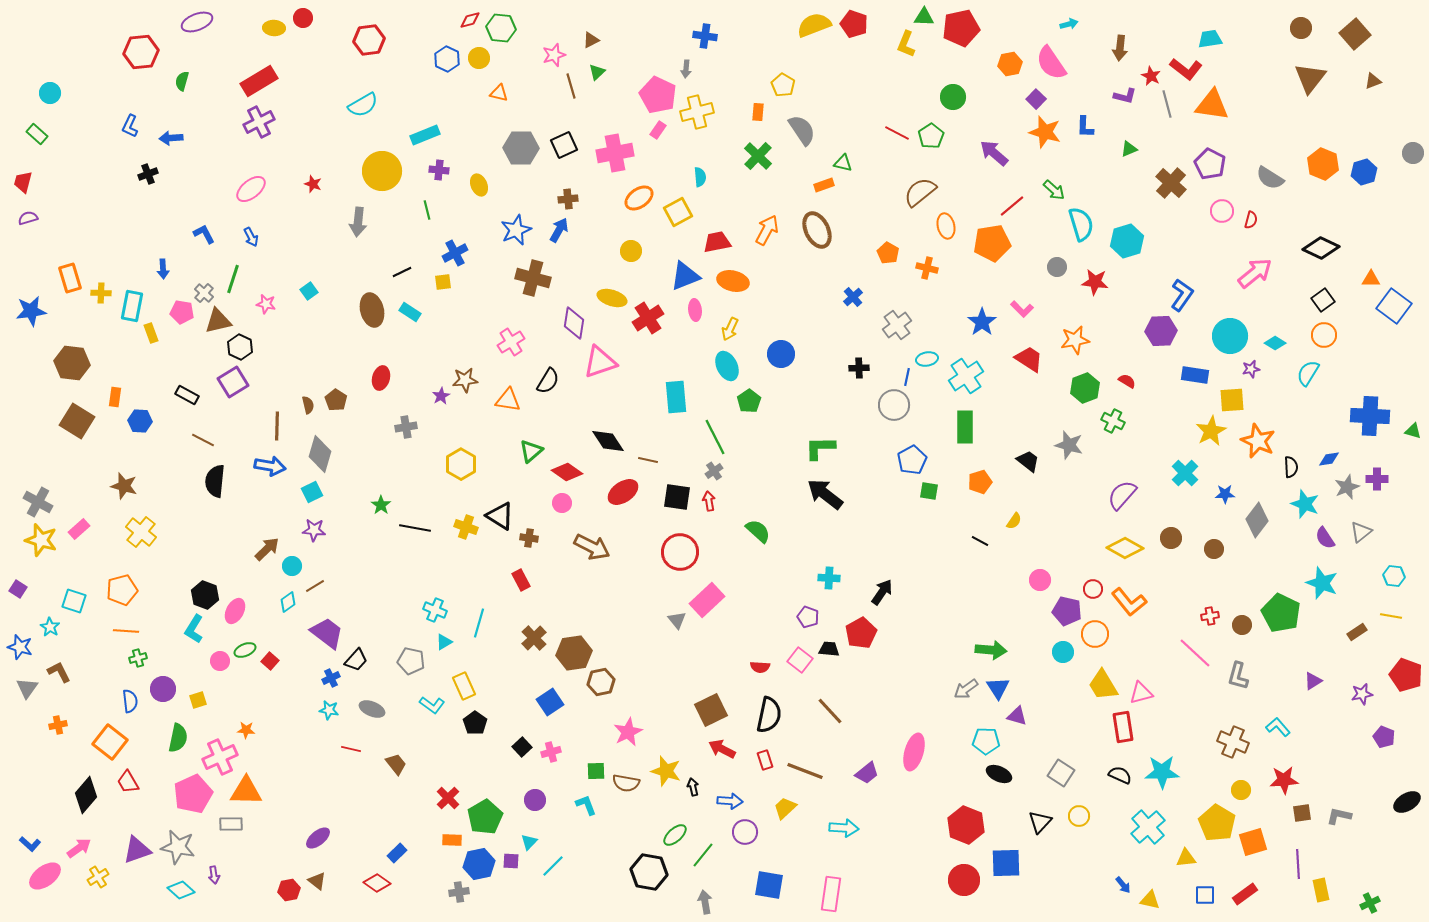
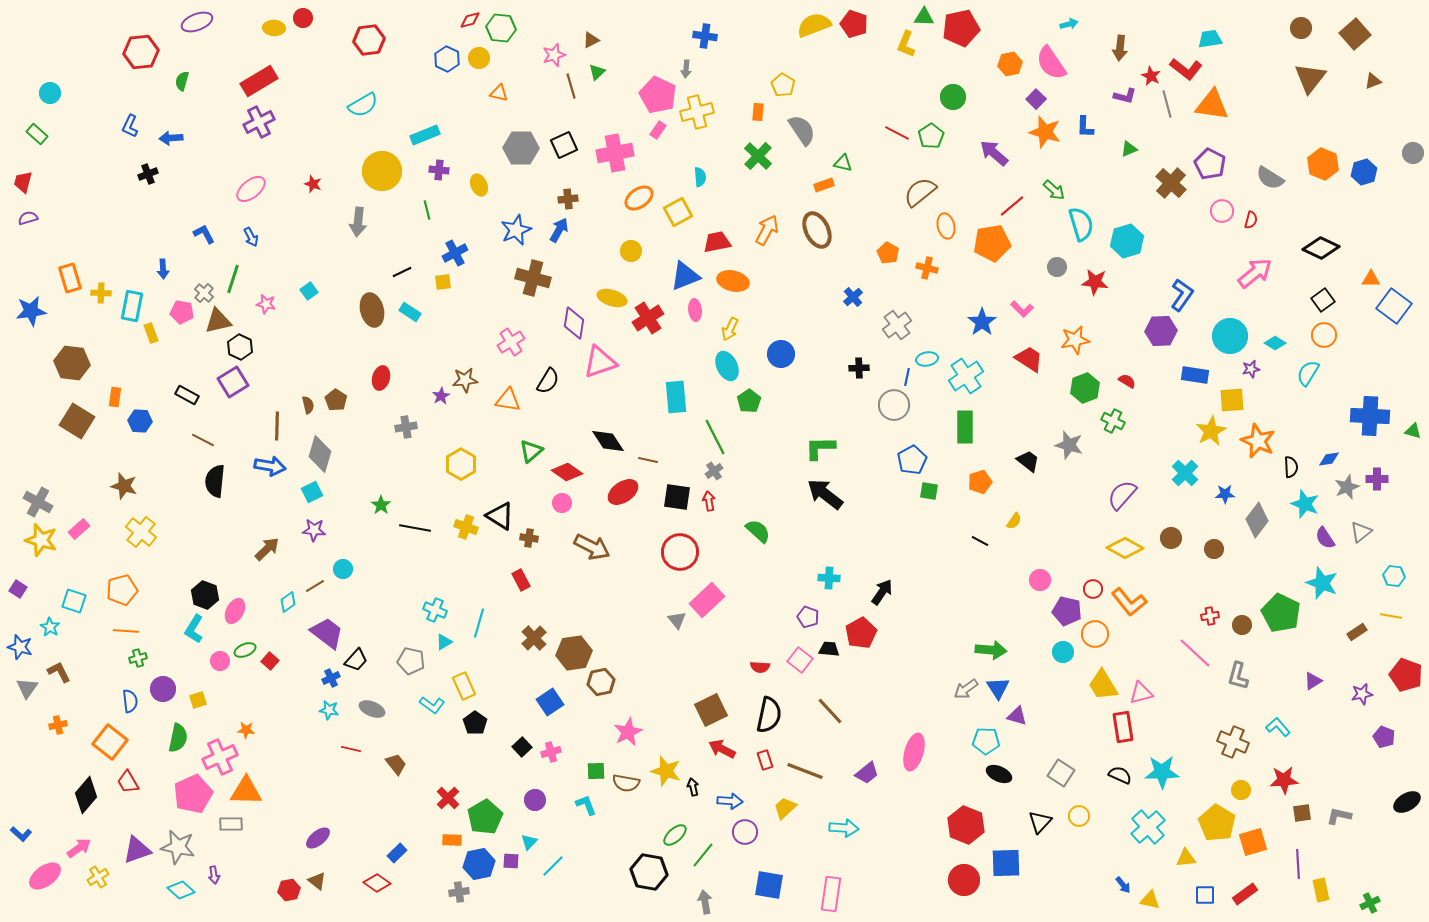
cyan circle at (292, 566): moved 51 px right, 3 px down
blue L-shape at (30, 844): moved 9 px left, 10 px up
